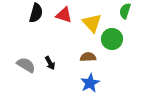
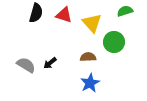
green semicircle: rotated 56 degrees clockwise
green circle: moved 2 px right, 3 px down
black arrow: rotated 80 degrees clockwise
